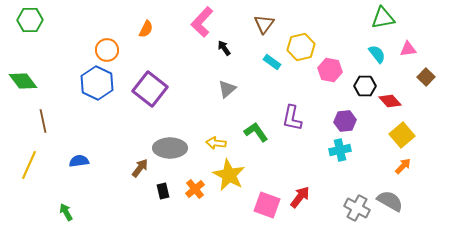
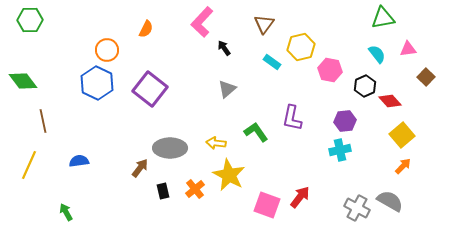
black hexagon: rotated 25 degrees counterclockwise
